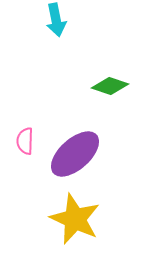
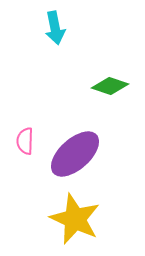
cyan arrow: moved 1 px left, 8 px down
